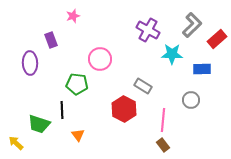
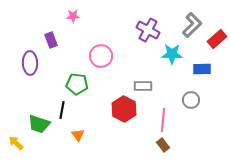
pink star: rotated 16 degrees clockwise
pink circle: moved 1 px right, 3 px up
gray rectangle: rotated 30 degrees counterclockwise
black line: rotated 12 degrees clockwise
